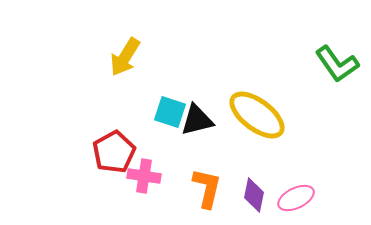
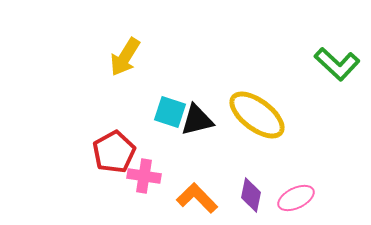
green L-shape: rotated 12 degrees counterclockwise
orange L-shape: moved 10 px left, 10 px down; rotated 57 degrees counterclockwise
purple diamond: moved 3 px left
